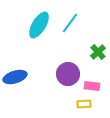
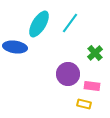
cyan ellipse: moved 1 px up
green cross: moved 3 px left, 1 px down
blue ellipse: moved 30 px up; rotated 25 degrees clockwise
yellow rectangle: rotated 16 degrees clockwise
